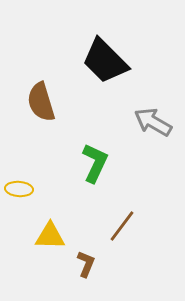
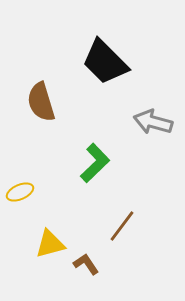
black trapezoid: moved 1 px down
gray arrow: rotated 15 degrees counterclockwise
green L-shape: rotated 21 degrees clockwise
yellow ellipse: moved 1 px right, 3 px down; rotated 28 degrees counterclockwise
yellow triangle: moved 8 px down; rotated 16 degrees counterclockwise
brown L-shape: rotated 56 degrees counterclockwise
